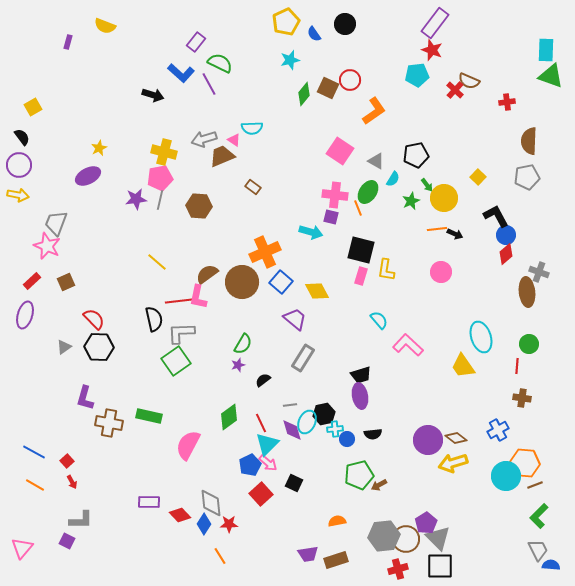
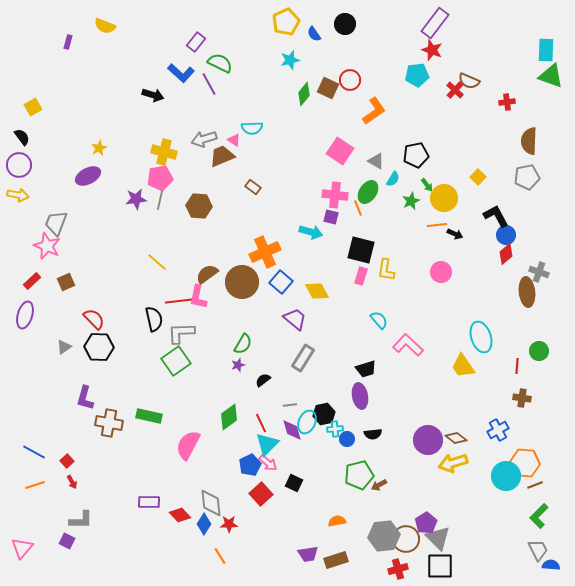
orange line at (437, 229): moved 4 px up
green circle at (529, 344): moved 10 px right, 7 px down
black trapezoid at (361, 375): moved 5 px right, 6 px up
orange line at (35, 485): rotated 48 degrees counterclockwise
